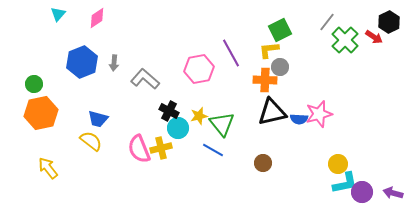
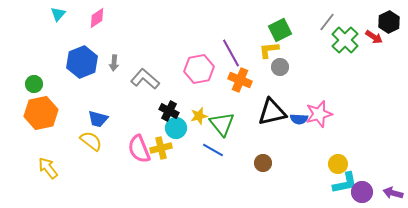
orange cross: moved 25 px left; rotated 20 degrees clockwise
cyan circle: moved 2 px left
